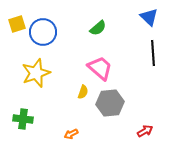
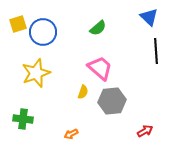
yellow square: moved 1 px right
black line: moved 3 px right, 2 px up
gray hexagon: moved 2 px right, 2 px up
